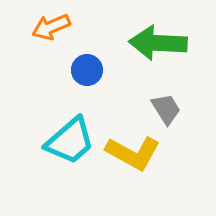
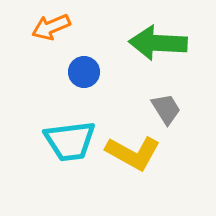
blue circle: moved 3 px left, 2 px down
cyan trapezoid: rotated 34 degrees clockwise
